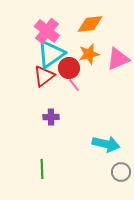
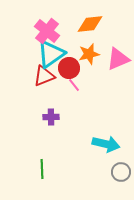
red triangle: rotated 15 degrees clockwise
